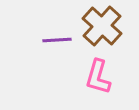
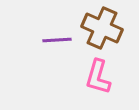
brown cross: moved 2 px down; rotated 18 degrees counterclockwise
